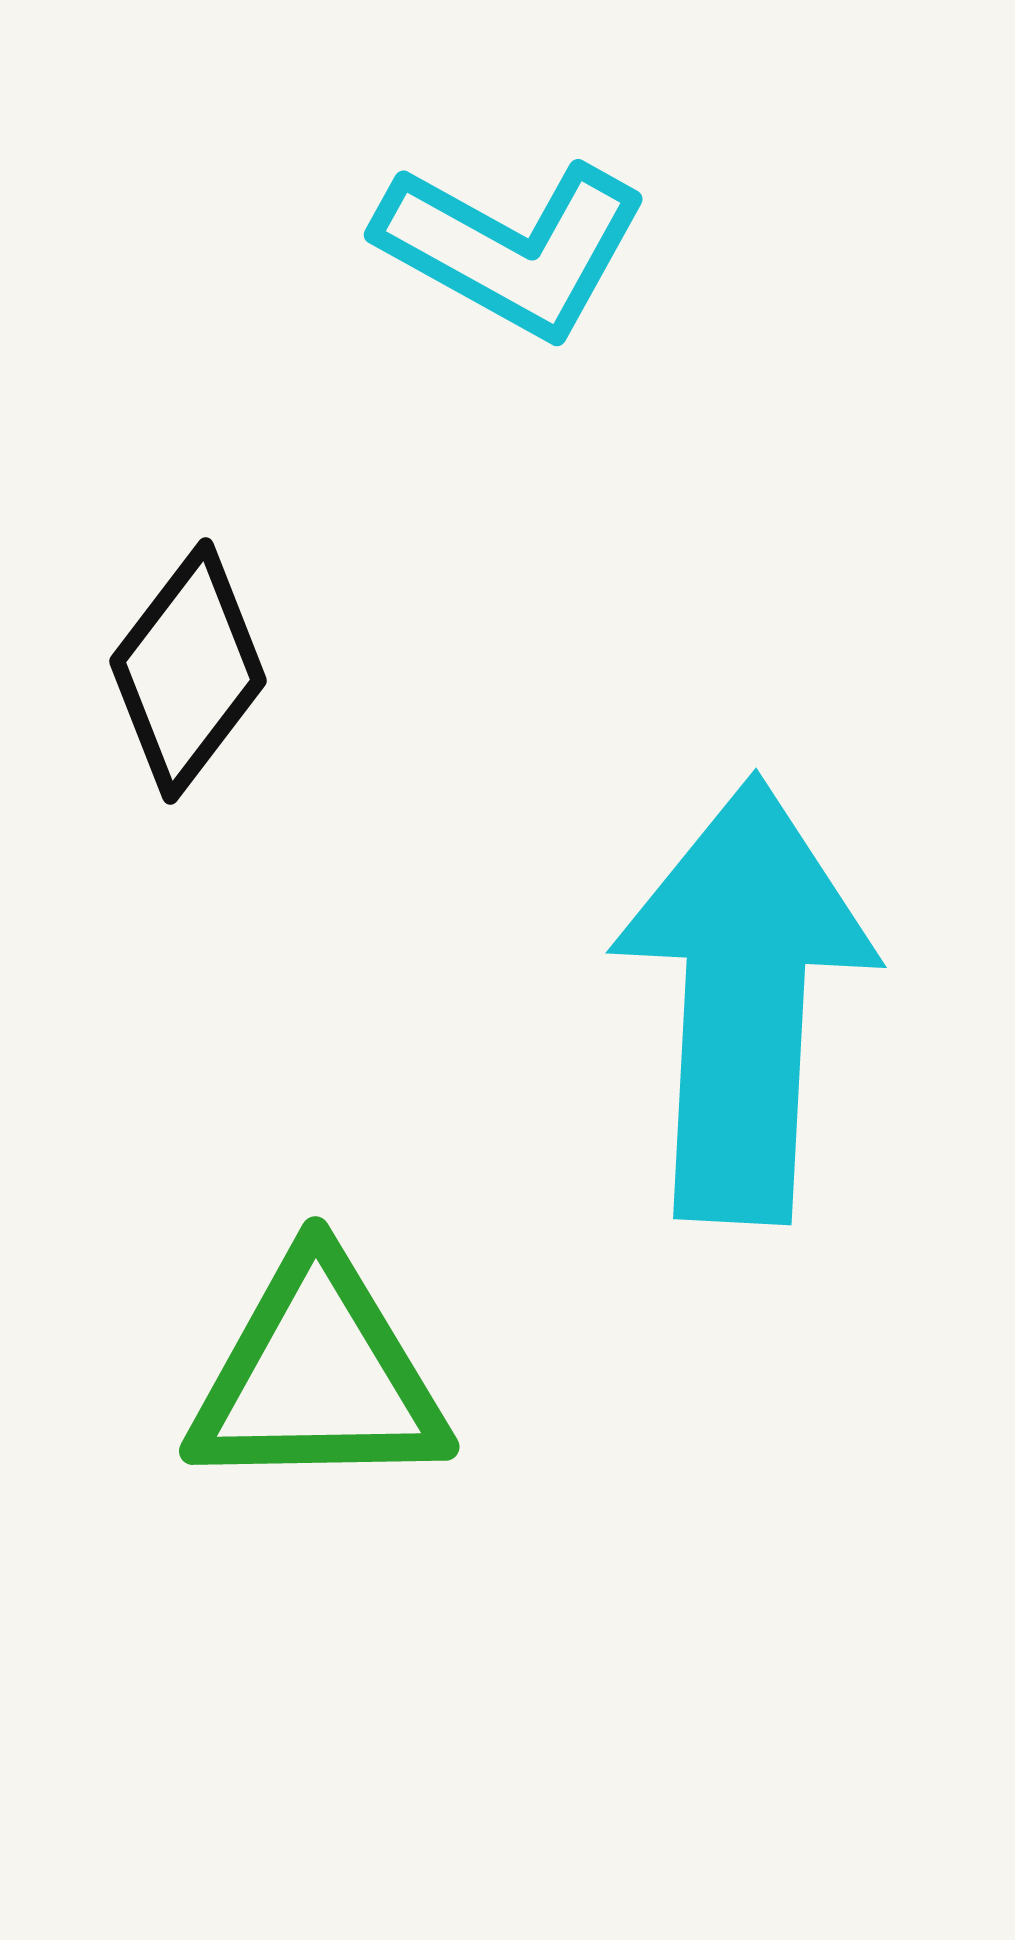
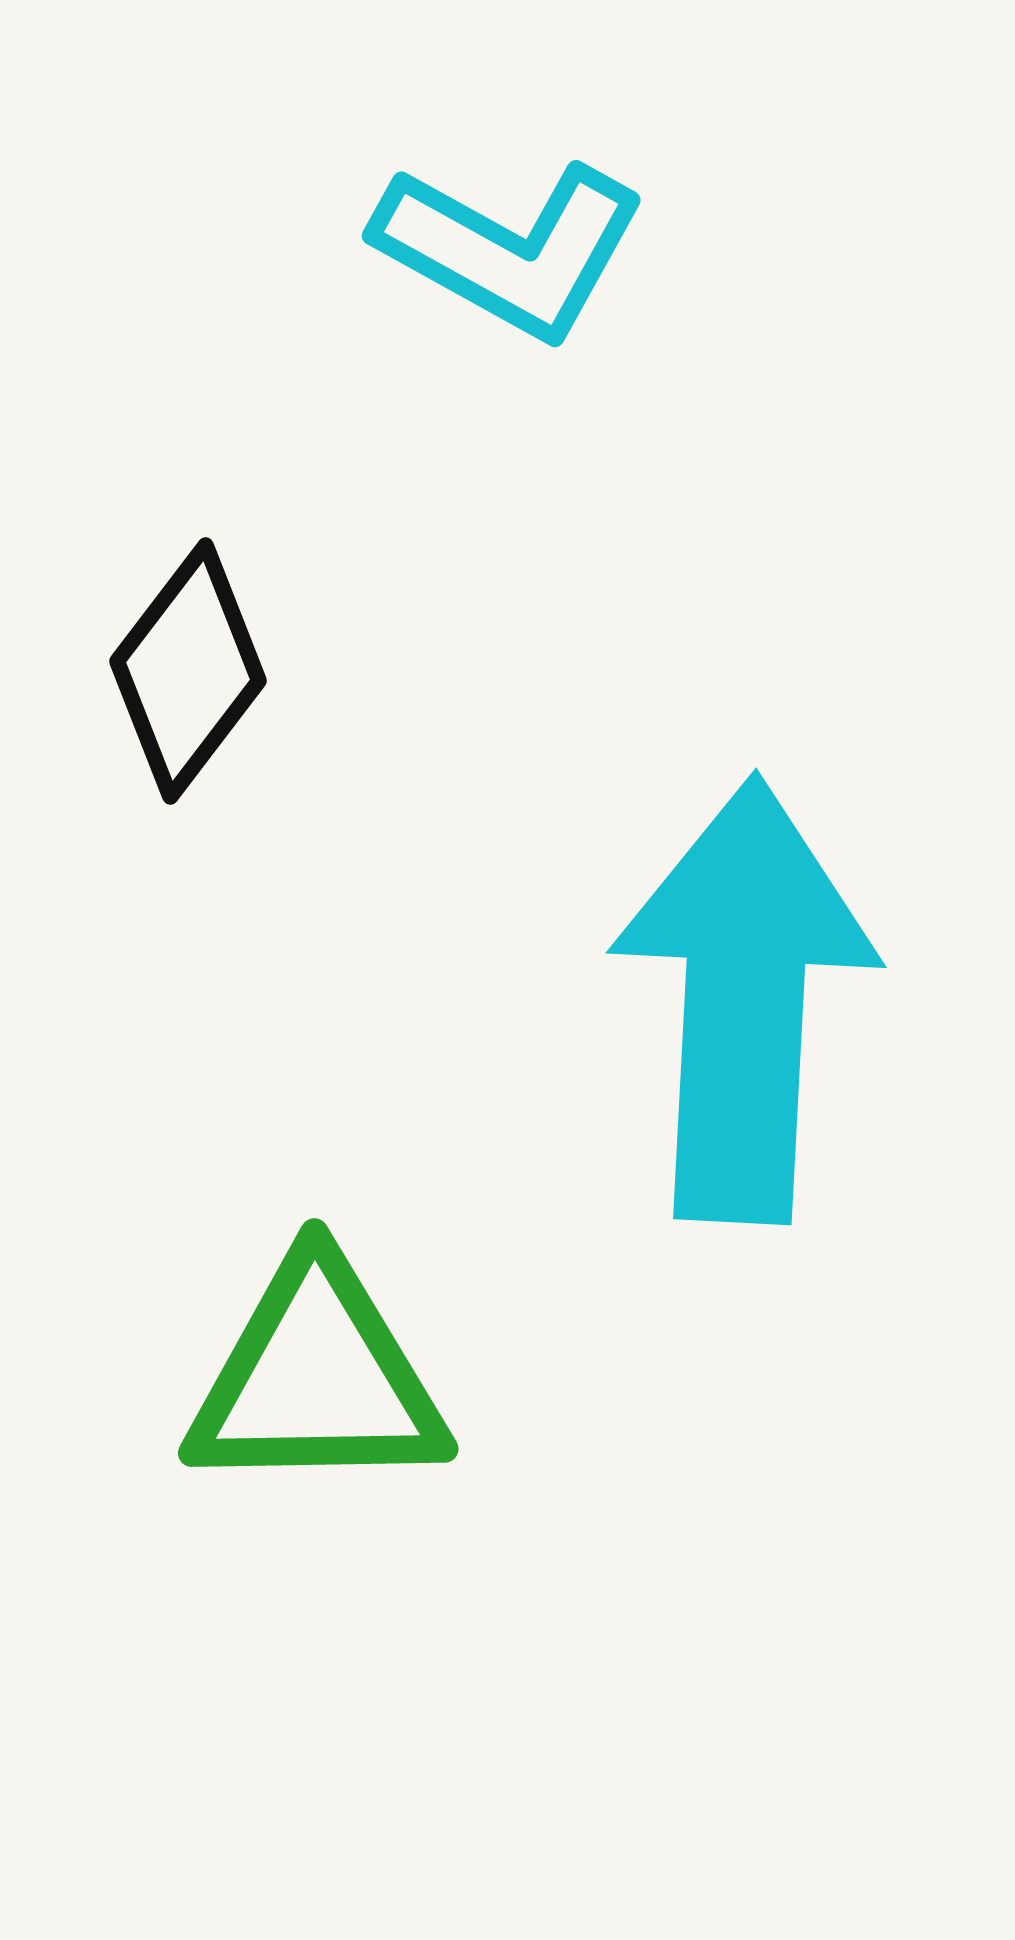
cyan L-shape: moved 2 px left, 1 px down
green triangle: moved 1 px left, 2 px down
